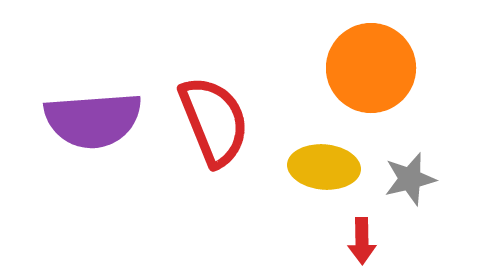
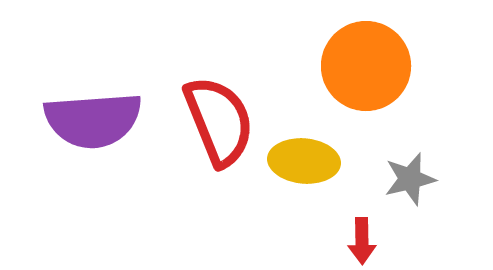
orange circle: moved 5 px left, 2 px up
red semicircle: moved 5 px right
yellow ellipse: moved 20 px left, 6 px up
